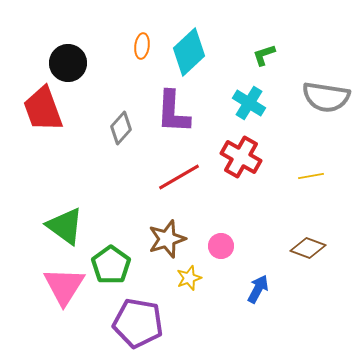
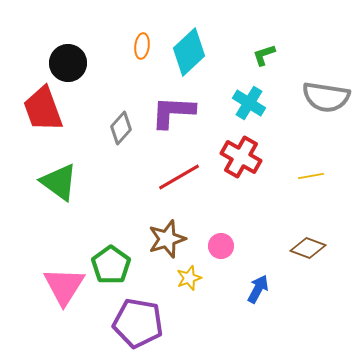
purple L-shape: rotated 90 degrees clockwise
green triangle: moved 6 px left, 44 px up
